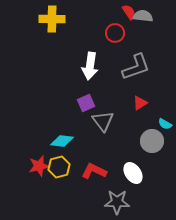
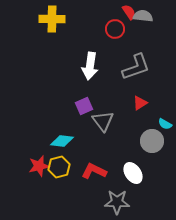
red circle: moved 4 px up
purple square: moved 2 px left, 3 px down
